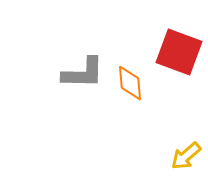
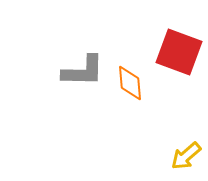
gray L-shape: moved 2 px up
